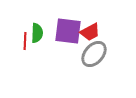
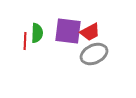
gray ellipse: rotated 24 degrees clockwise
